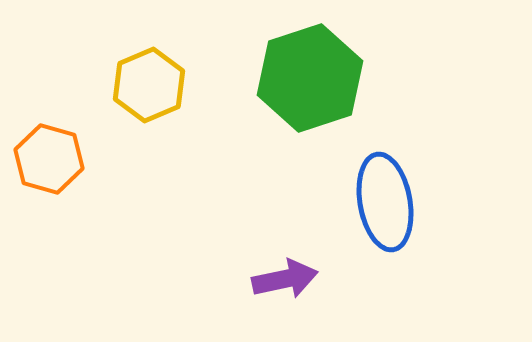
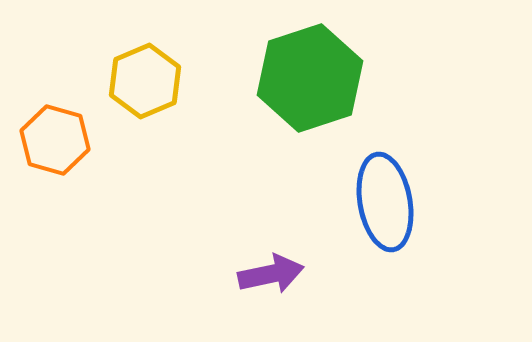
yellow hexagon: moved 4 px left, 4 px up
orange hexagon: moved 6 px right, 19 px up
purple arrow: moved 14 px left, 5 px up
